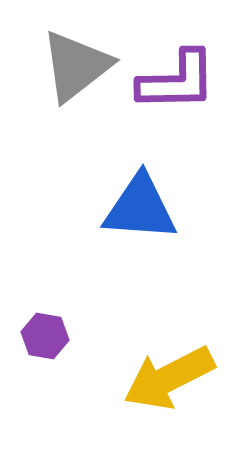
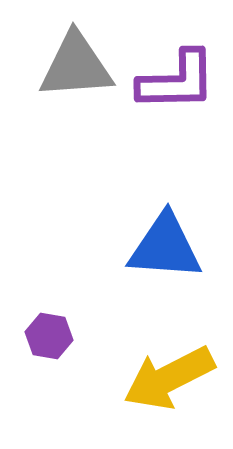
gray triangle: rotated 34 degrees clockwise
blue triangle: moved 25 px right, 39 px down
purple hexagon: moved 4 px right
